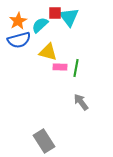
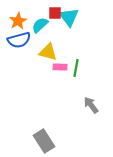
gray arrow: moved 10 px right, 3 px down
